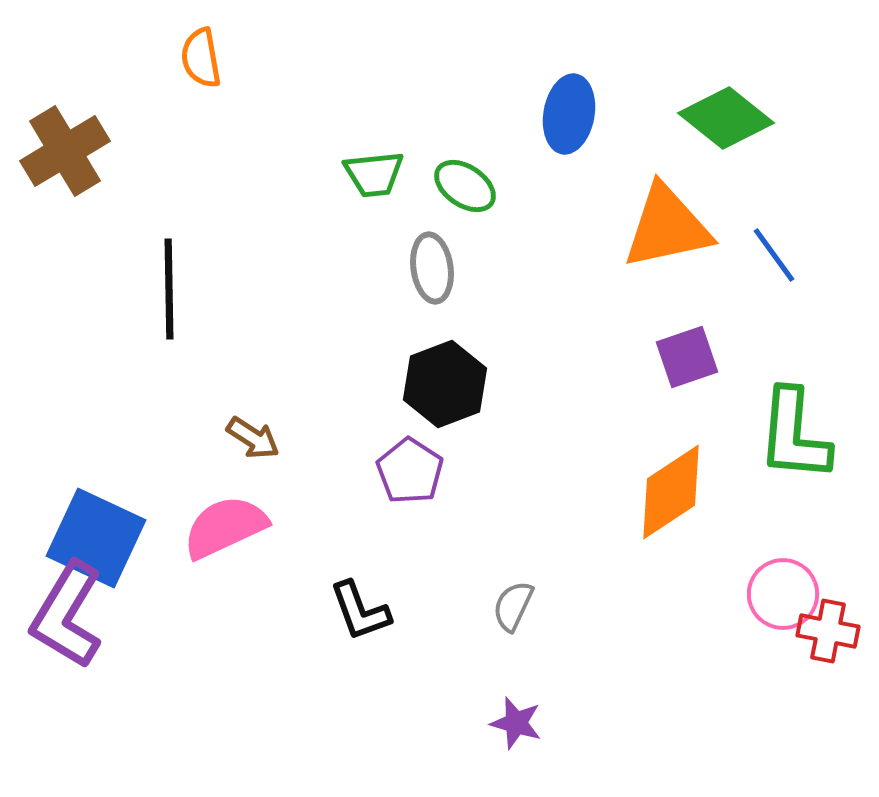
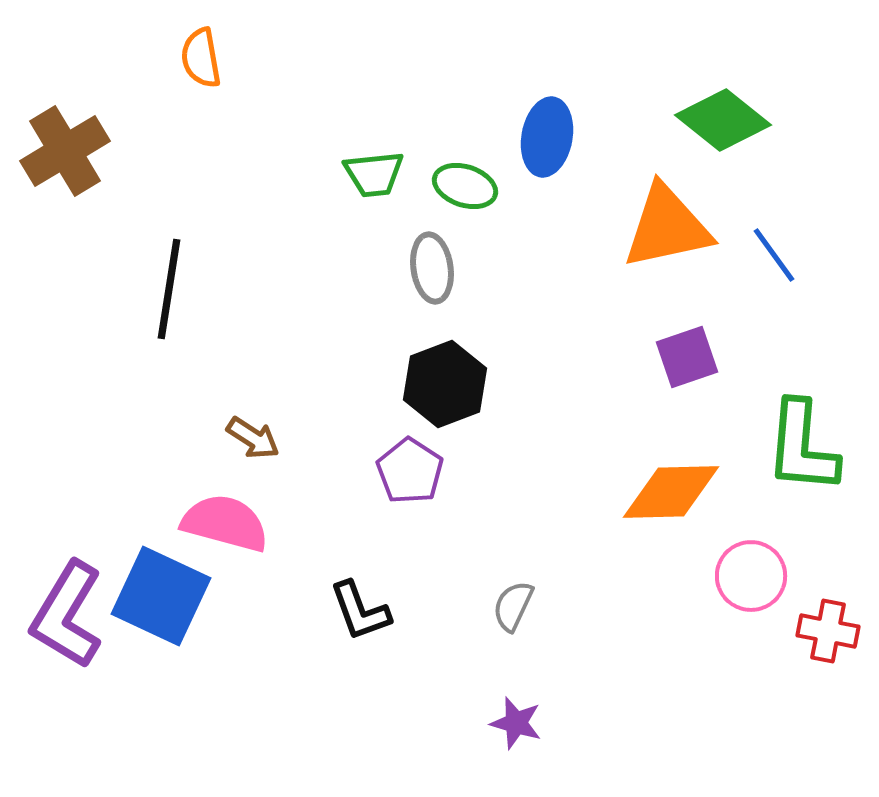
blue ellipse: moved 22 px left, 23 px down
green diamond: moved 3 px left, 2 px down
green ellipse: rotated 16 degrees counterclockwise
black line: rotated 10 degrees clockwise
green L-shape: moved 8 px right, 12 px down
orange diamond: rotated 32 degrees clockwise
pink semicircle: moved 4 px up; rotated 40 degrees clockwise
blue square: moved 65 px right, 58 px down
pink circle: moved 32 px left, 18 px up
